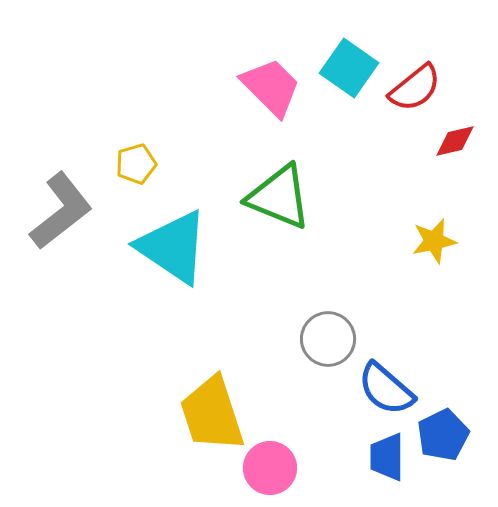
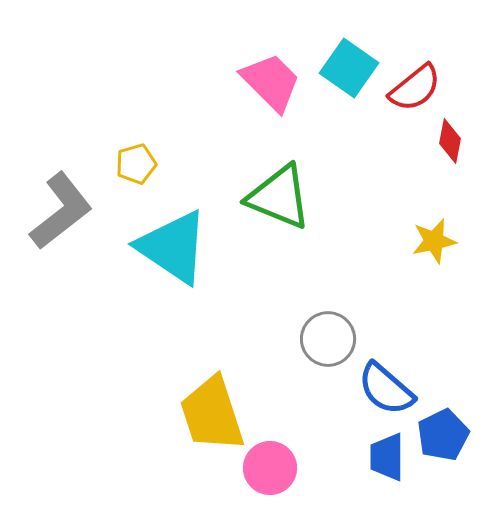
pink trapezoid: moved 5 px up
red diamond: moved 5 px left; rotated 66 degrees counterclockwise
